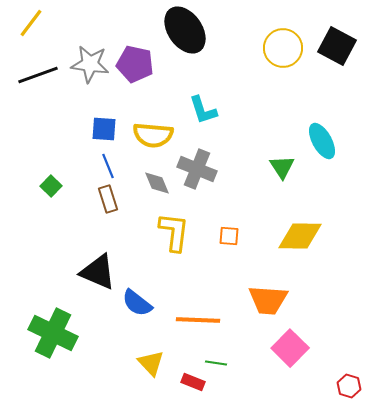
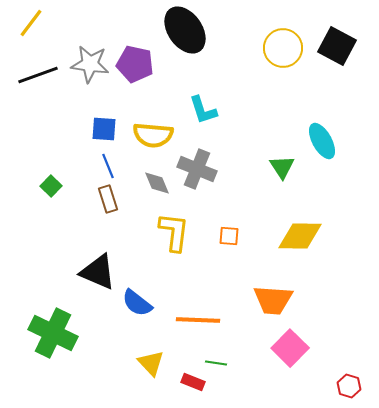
orange trapezoid: moved 5 px right
